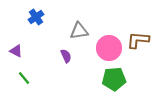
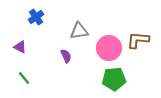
purple triangle: moved 4 px right, 4 px up
